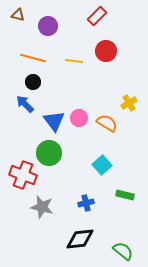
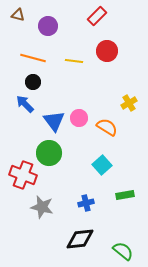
red circle: moved 1 px right
orange semicircle: moved 4 px down
green rectangle: rotated 24 degrees counterclockwise
